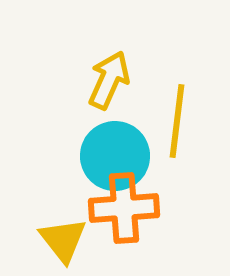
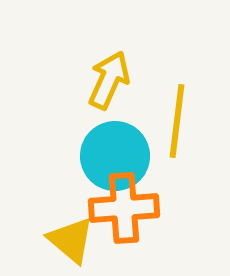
yellow triangle: moved 8 px right; rotated 12 degrees counterclockwise
